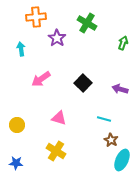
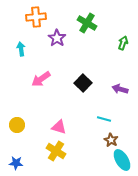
pink triangle: moved 9 px down
cyan ellipse: rotated 55 degrees counterclockwise
